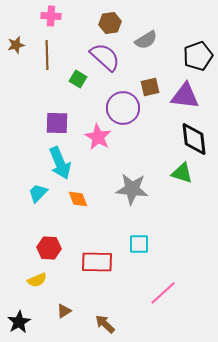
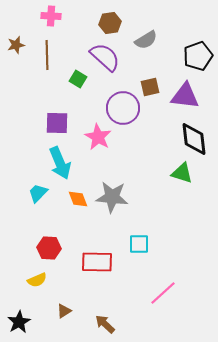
gray star: moved 20 px left, 8 px down
